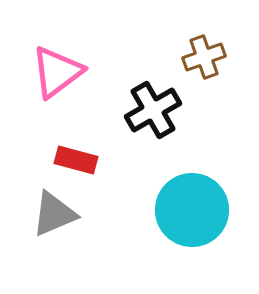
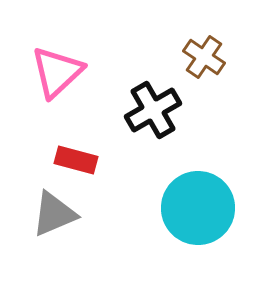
brown cross: rotated 36 degrees counterclockwise
pink triangle: rotated 6 degrees counterclockwise
cyan circle: moved 6 px right, 2 px up
